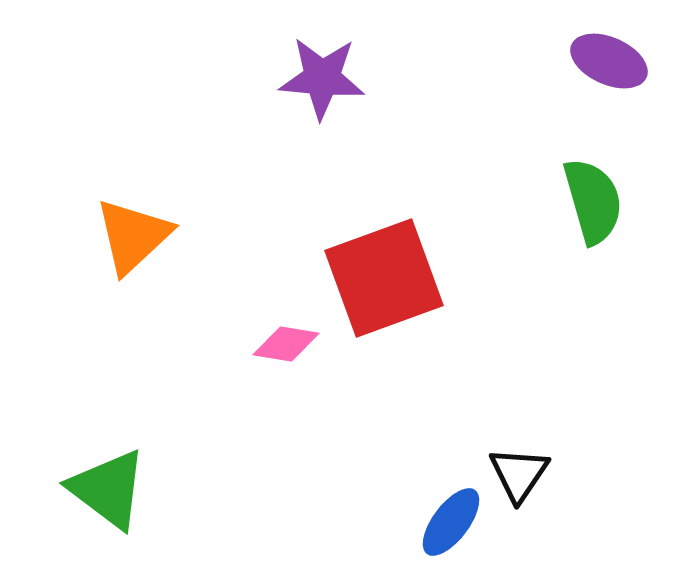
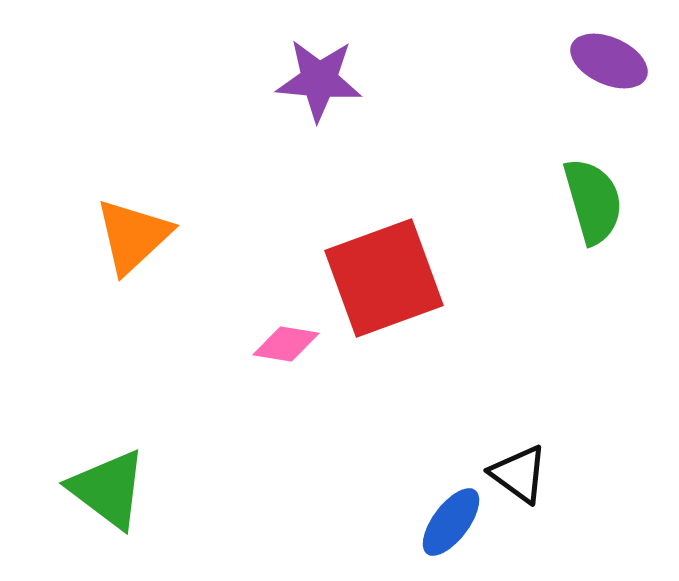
purple star: moved 3 px left, 2 px down
black triangle: rotated 28 degrees counterclockwise
